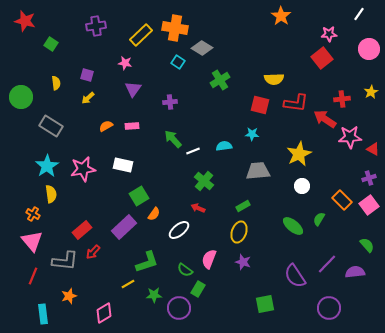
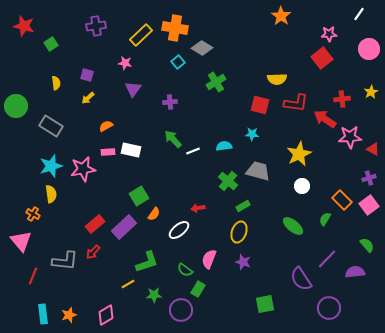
red star at (25, 21): moved 1 px left, 5 px down
green square at (51, 44): rotated 24 degrees clockwise
cyan square at (178, 62): rotated 16 degrees clockwise
yellow semicircle at (274, 79): moved 3 px right
green cross at (220, 80): moved 4 px left, 2 px down
green circle at (21, 97): moved 5 px left, 9 px down
pink rectangle at (132, 126): moved 24 px left, 26 px down
white rectangle at (123, 165): moved 8 px right, 15 px up
cyan star at (47, 166): moved 4 px right; rotated 15 degrees clockwise
gray trapezoid at (258, 171): rotated 20 degrees clockwise
green cross at (204, 181): moved 24 px right
red arrow at (198, 208): rotated 32 degrees counterclockwise
green semicircle at (319, 219): moved 6 px right
red rectangle at (82, 230): moved 13 px right, 6 px up
pink triangle at (32, 241): moved 11 px left
purple line at (327, 264): moved 5 px up
purple semicircle at (295, 276): moved 6 px right, 3 px down
orange star at (69, 296): moved 19 px down
purple circle at (179, 308): moved 2 px right, 2 px down
pink diamond at (104, 313): moved 2 px right, 2 px down
